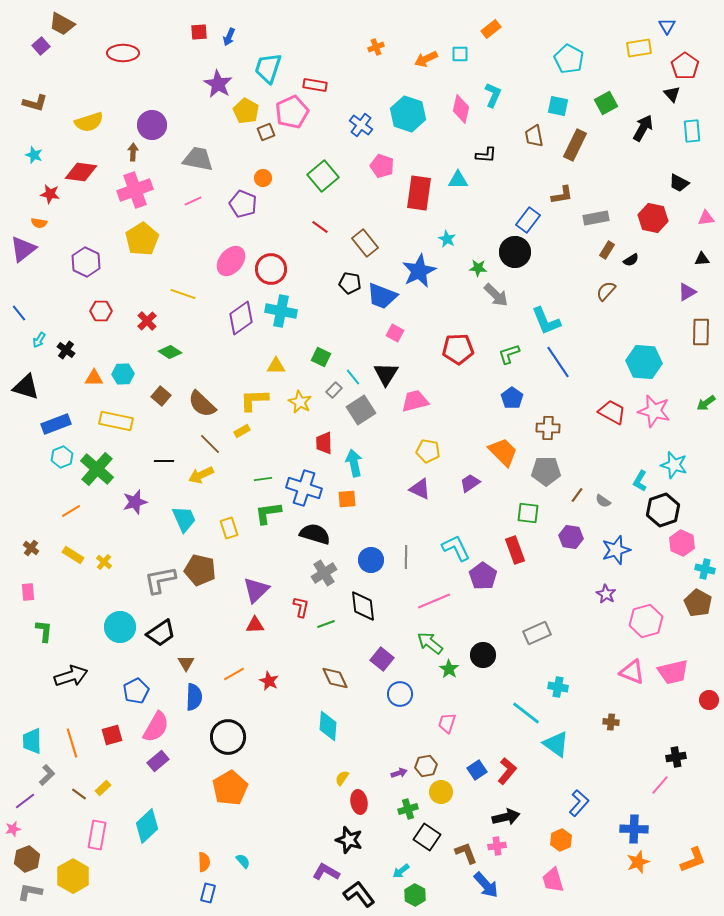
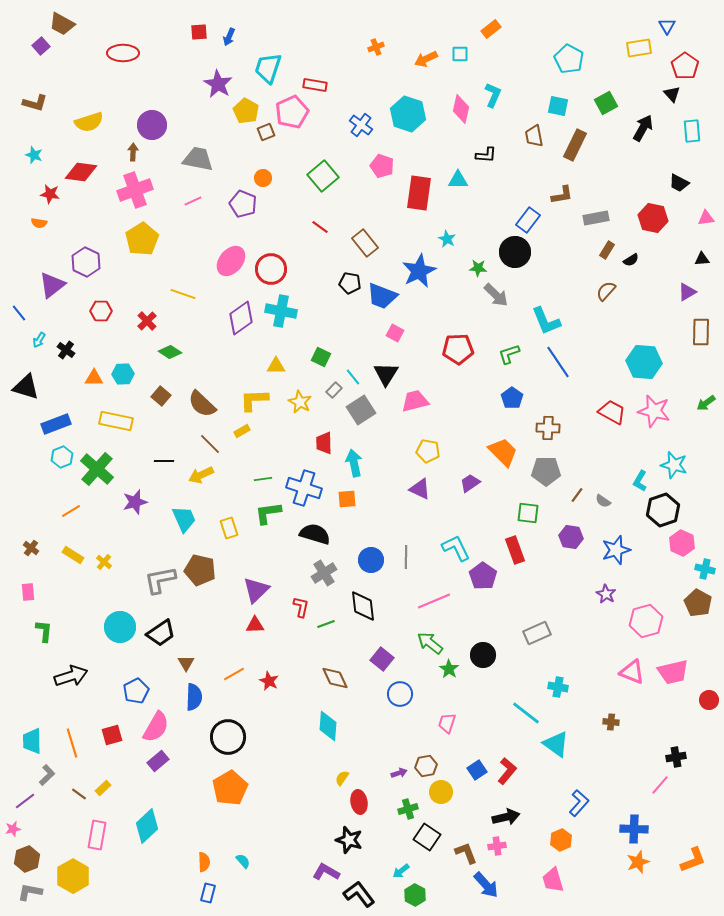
purple triangle at (23, 249): moved 29 px right, 36 px down
